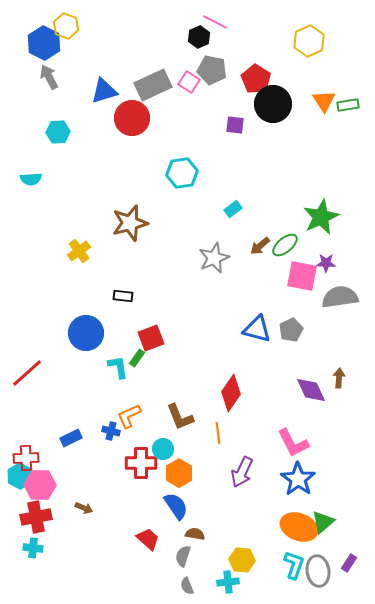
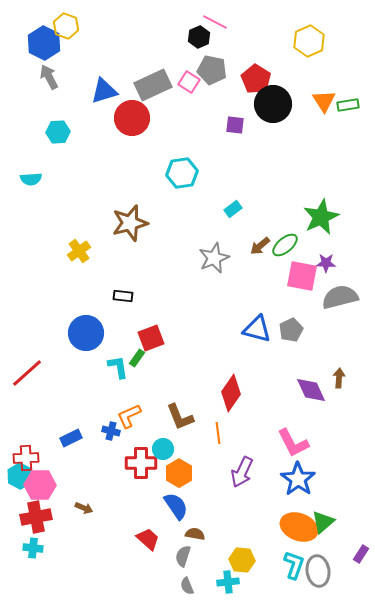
gray semicircle at (340, 297): rotated 6 degrees counterclockwise
purple rectangle at (349, 563): moved 12 px right, 9 px up
